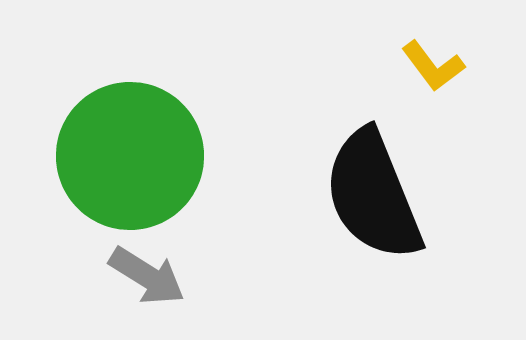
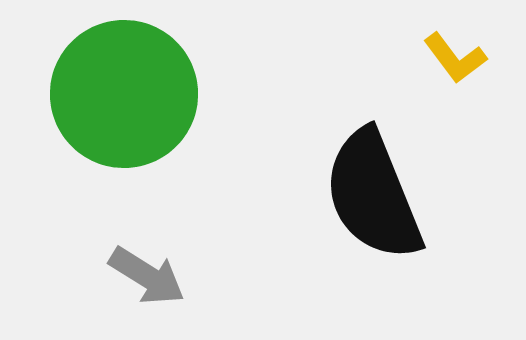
yellow L-shape: moved 22 px right, 8 px up
green circle: moved 6 px left, 62 px up
